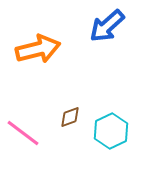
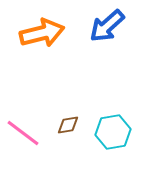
orange arrow: moved 4 px right, 16 px up
brown diamond: moved 2 px left, 8 px down; rotated 10 degrees clockwise
cyan hexagon: moved 2 px right, 1 px down; rotated 16 degrees clockwise
